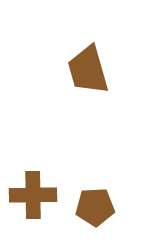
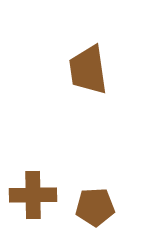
brown trapezoid: rotated 8 degrees clockwise
